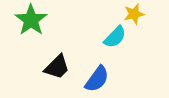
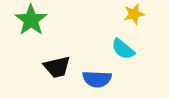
cyan semicircle: moved 8 px right, 12 px down; rotated 85 degrees clockwise
black trapezoid: rotated 32 degrees clockwise
blue semicircle: rotated 56 degrees clockwise
